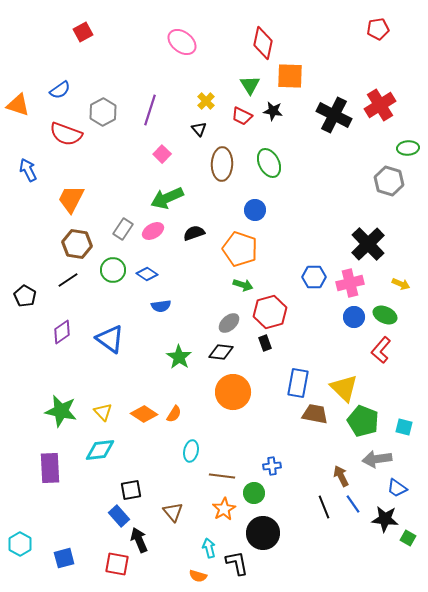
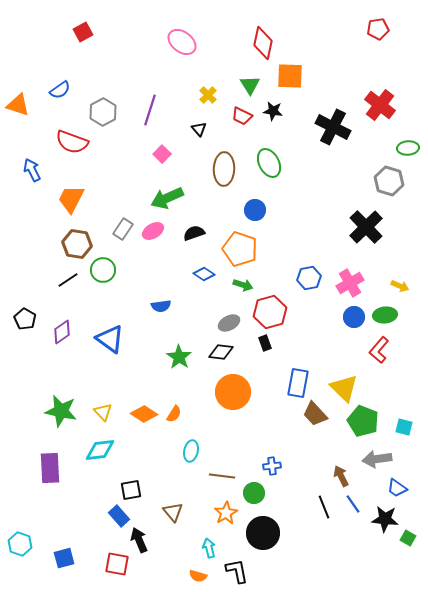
yellow cross at (206, 101): moved 2 px right, 6 px up
red cross at (380, 105): rotated 20 degrees counterclockwise
black cross at (334, 115): moved 1 px left, 12 px down
red semicircle at (66, 134): moved 6 px right, 8 px down
brown ellipse at (222, 164): moved 2 px right, 5 px down
blue arrow at (28, 170): moved 4 px right
black cross at (368, 244): moved 2 px left, 17 px up
green circle at (113, 270): moved 10 px left
blue diamond at (147, 274): moved 57 px right
blue hexagon at (314, 277): moved 5 px left, 1 px down; rotated 10 degrees counterclockwise
pink cross at (350, 283): rotated 16 degrees counterclockwise
yellow arrow at (401, 284): moved 1 px left, 2 px down
black pentagon at (25, 296): moved 23 px down
green ellipse at (385, 315): rotated 30 degrees counterclockwise
gray ellipse at (229, 323): rotated 15 degrees clockwise
red L-shape at (381, 350): moved 2 px left
brown trapezoid at (315, 414): rotated 144 degrees counterclockwise
orange star at (224, 509): moved 2 px right, 4 px down
cyan hexagon at (20, 544): rotated 10 degrees counterclockwise
black L-shape at (237, 563): moved 8 px down
